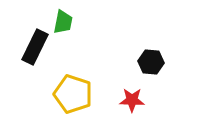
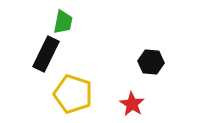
black rectangle: moved 11 px right, 7 px down
red star: moved 4 px down; rotated 30 degrees clockwise
